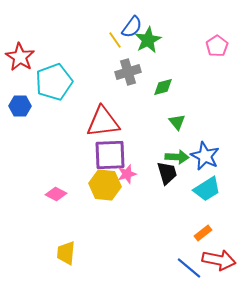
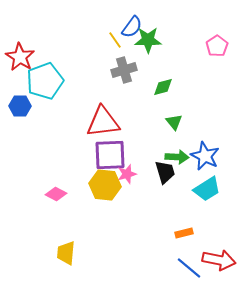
green star: rotated 28 degrees clockwise
gray cross: moved 4 px left, 2 px up
cyan pentagon: moved 9 px left, 1 px up
green triangle: moved 3 px left
black trapezoid: moved 2 px left, 1 px up
orange rectangle: moved 19 px left; rotated 24 degrees clockwise
